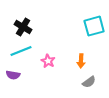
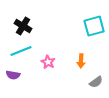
black cross: moved 1 px up
pink star: moved 1 px down
gray semicircle: moved 7 px right
